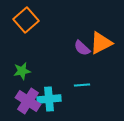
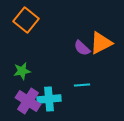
orange square: rotated 10 degrees counterclockwise
